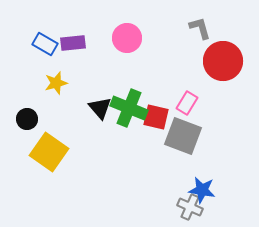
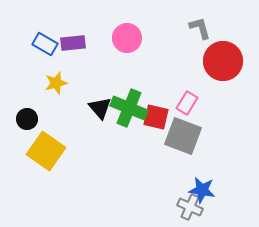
yellow square: moved 3 px left, 1 px up
